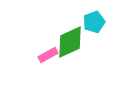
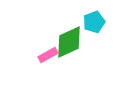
green diamond: moved 1 px left
